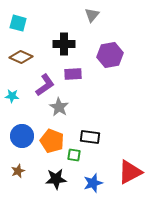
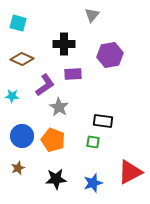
brown diamond: moved 1 px right, 2 px down
black rectangle: moved 13 px right, 16 px up
orange pentagon: moved 1 px right, 1 px up
green square: moved 19 px right, 13 px up
brown star: moved 3 px up
